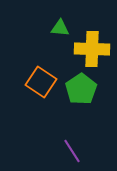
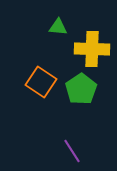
green triangle: moved 2 px left, 1 px up
